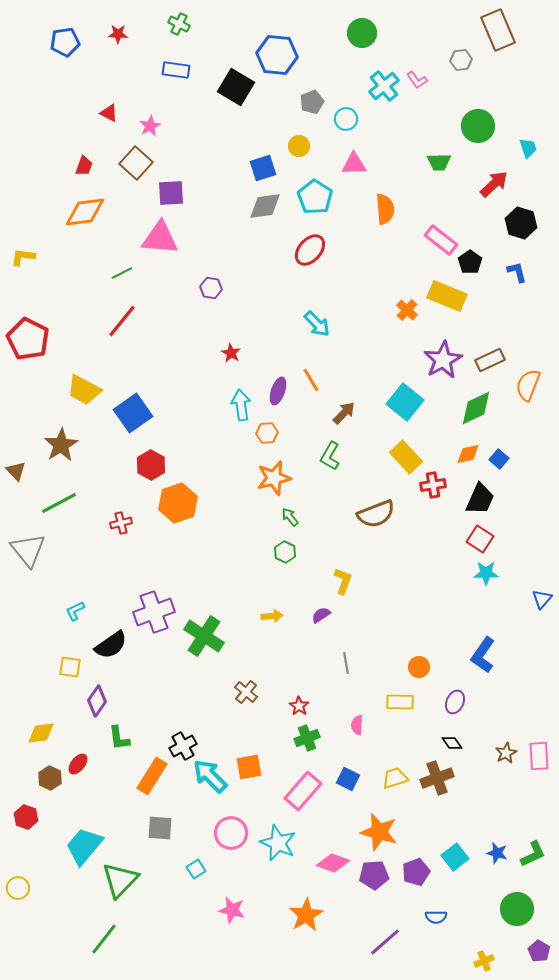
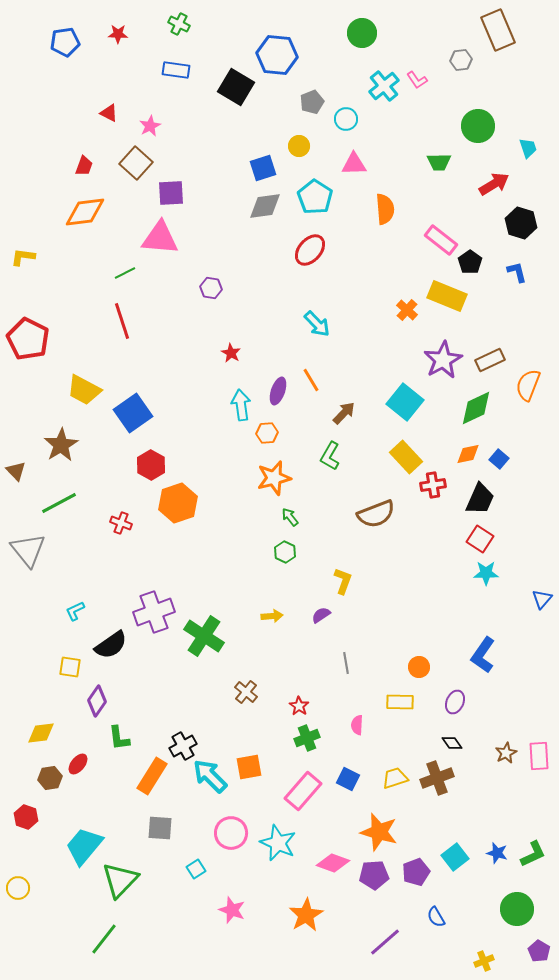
red arrow at (494, 184): rotated 12 degrees clockwise
green line at (122, 273): moved 3 px right
red line at (122, 321): rotated 57 degrees counterclockwise
red cross at (121, 523): rotated 35 degrees clockwise
brown hexagon at (50, 778): rotated 25 degrees clockwise
pink star at (232, 910): rotated 8 degrees clockwise
blue semicircle at (436, 917): rotated 60 degrees clockwise
